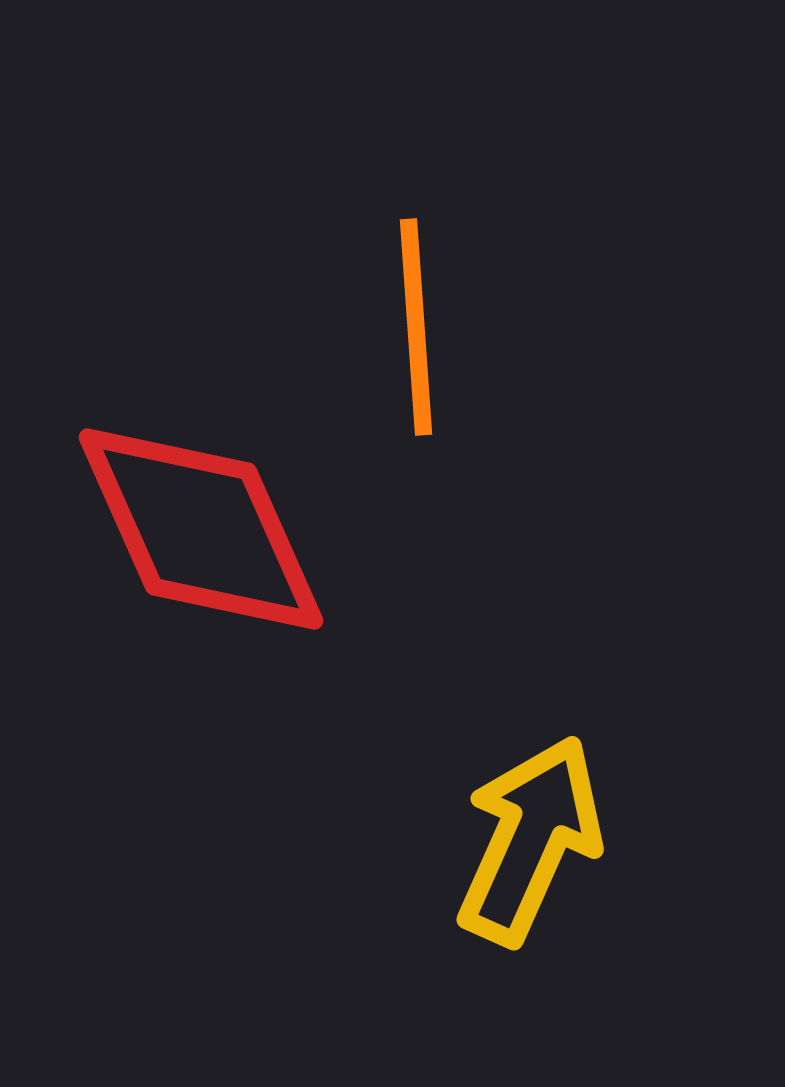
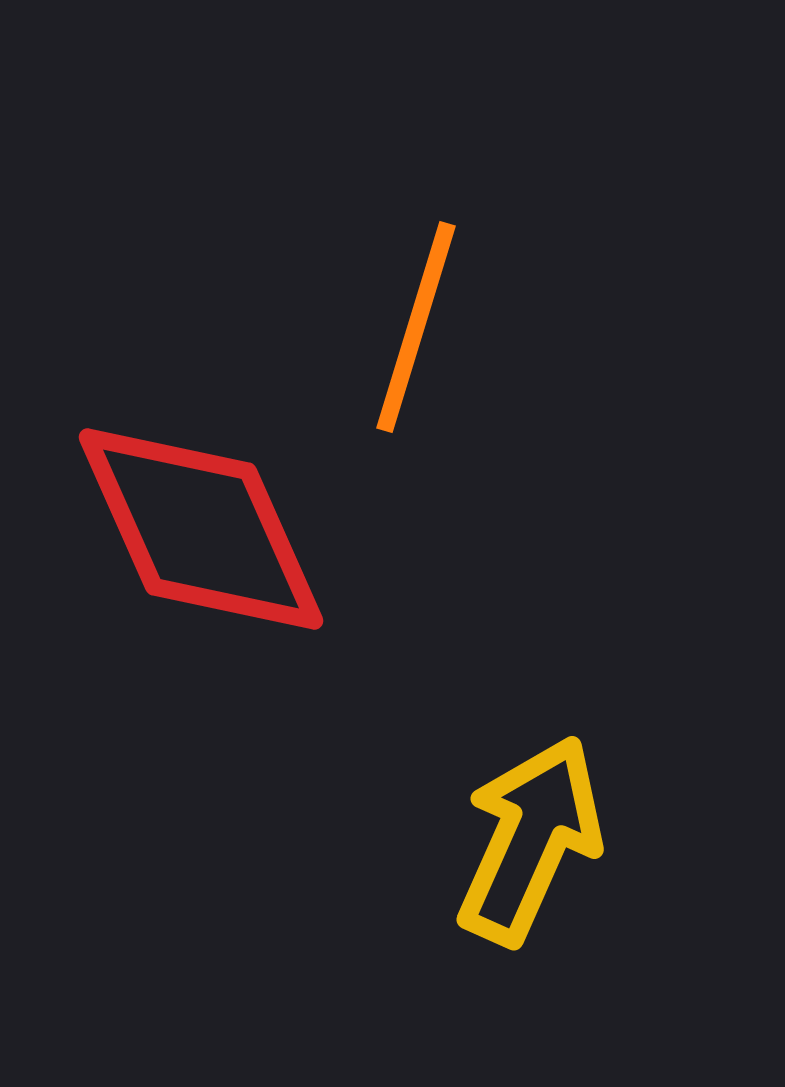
orange line: rotated 21 degrees clockwise
